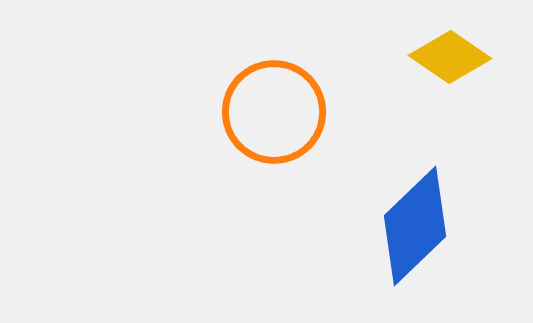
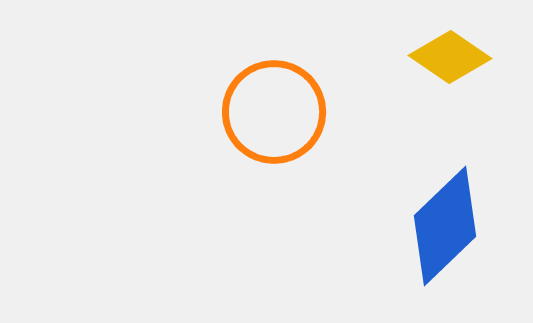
blue diamond: moved 30 px right
